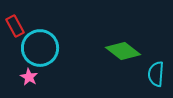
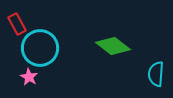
red rectangle: moved 2 px right, 2 px up
green diamond: moved 10 px left, 5 px up
